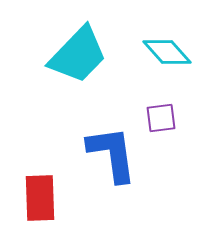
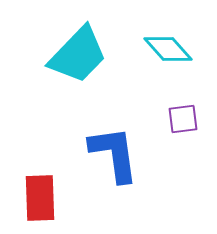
cyan diamond: moved 1 px right, 3 px up
purple square: moved 22 px right, 1 px down
blue L-shape: moved 2 px right
